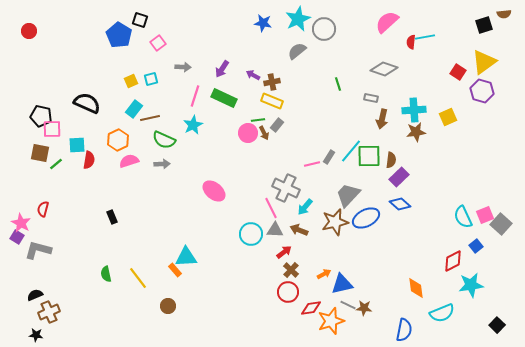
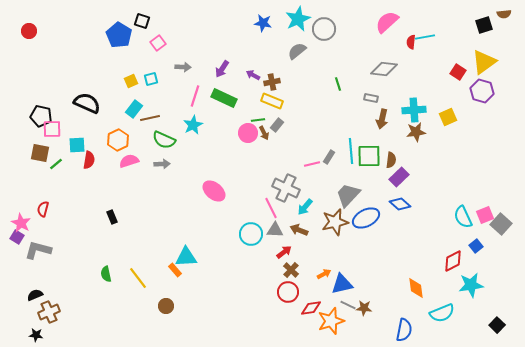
black square at (140, 20): moved 2 px right, 1 px down
gray diamond at (384, 69): rotated 12 degrees counterclockwise
cyan line at (351, 151): rotated 45 degrees counterclockwise
brown circle at (168, 306): moved 2 px left
